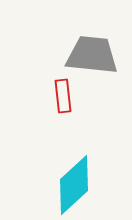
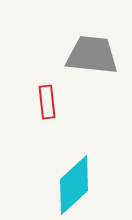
red rectangle: moved 16 px left, 6 px down
